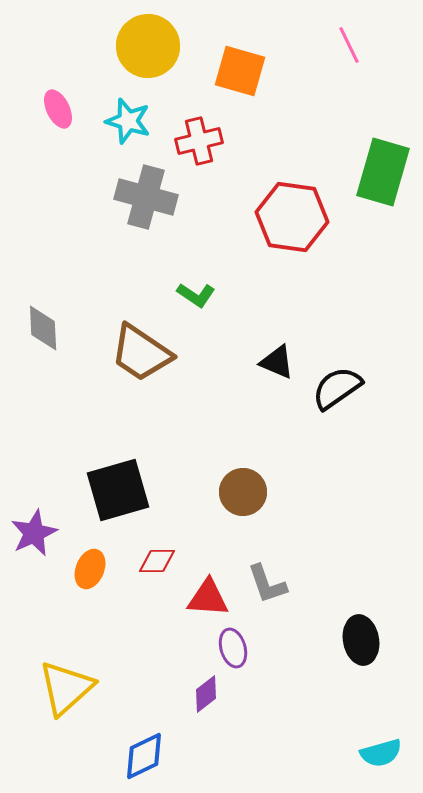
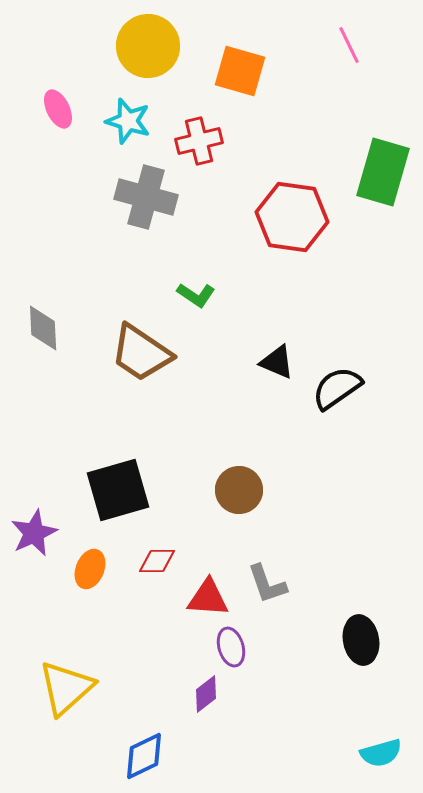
brown circle: moved 4 px left, 2 px up
purple ellipse: moved 2 px left, 1 px up
